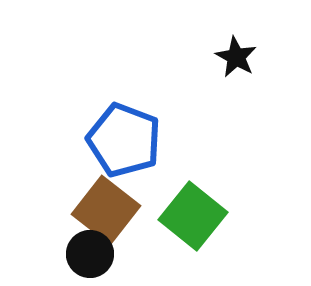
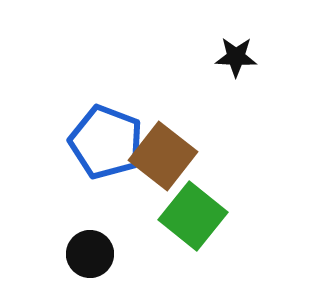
black star: rotated 27 degrees counterclockwise
blue pentagon: moved 18 px left, 2 px down
brown square: moved 57 px right, 54 px up
